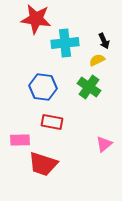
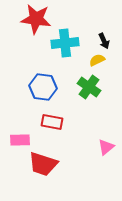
pink triangle: moved 2 px right, 3 px down
